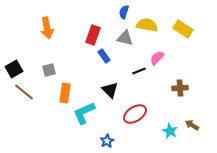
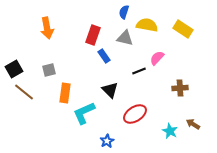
brown arrow: moved 1 px right, 1 px up
